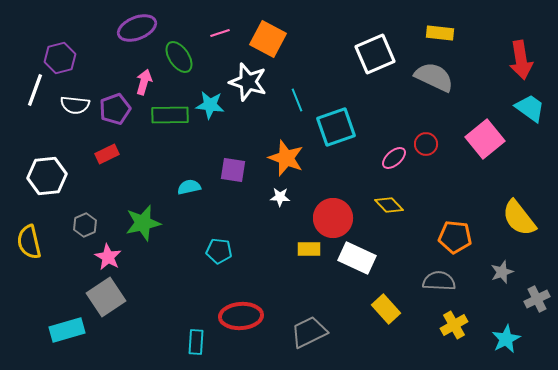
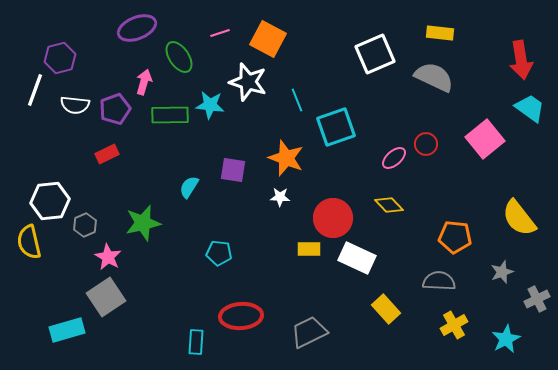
white hexagon at (47, 176): moved 3 px right, 25 px down
cyan semicircle at (189, 187): rotated 45 degrees counterclockwise
cyan pentagon at (219, 251): moved 2 px down
